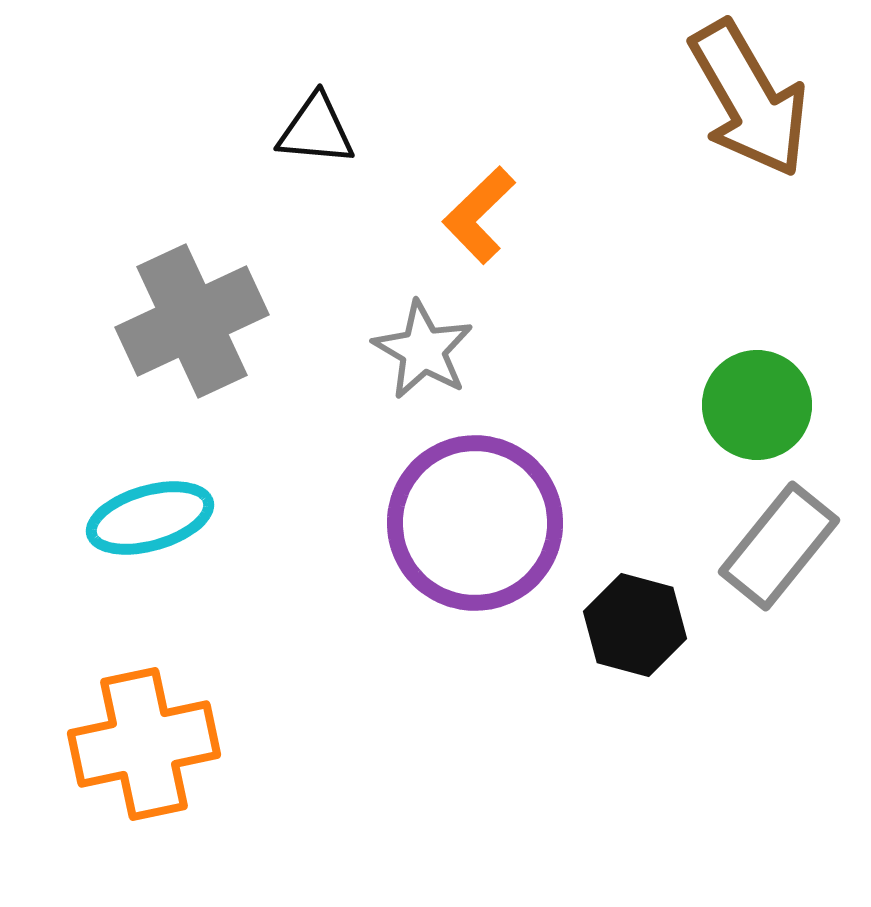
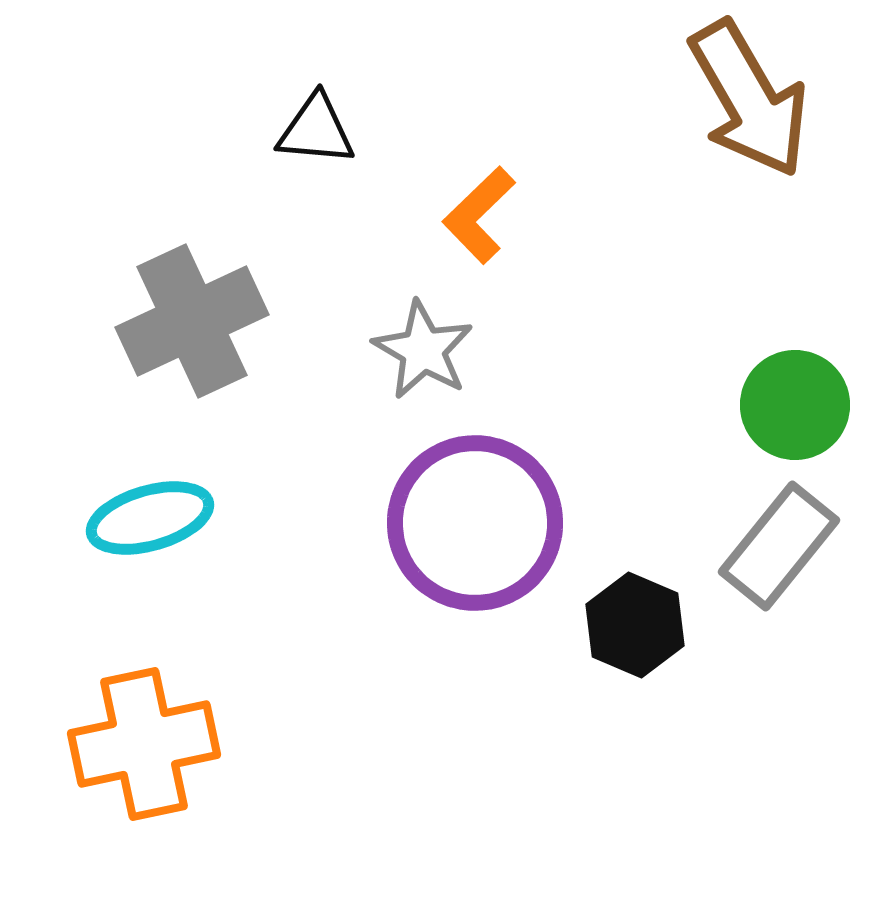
green circle: moved 38 px right
black hexagon: rotated 8 degrees clockwise
